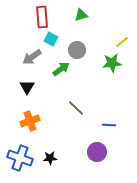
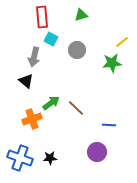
gray arrow: moved 2 px right; rotated 42 degrees counterclockwise
green arrow: moved 10 px left, 34 px down
black triangle: moved 1 px left, 6 px up; rotated 21 degrees counterclockwise
orange cross: moved 2 px right, 2 px up
